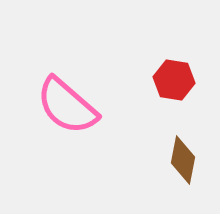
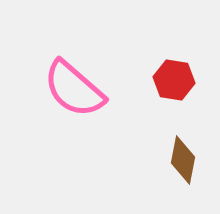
pink semicircle: moved 7 px right, 17 px up
